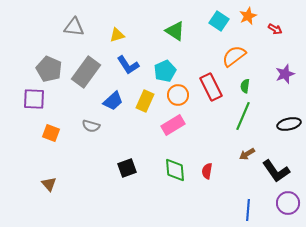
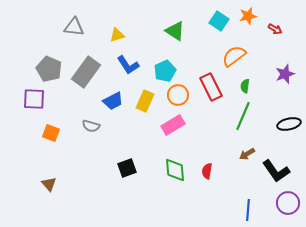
orange star: rotated 12 degrees clockwise
blue trapezoid: rotated 15 degrees clockwise
